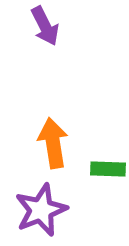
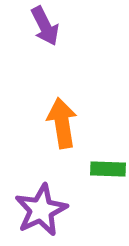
orange arrow: moved 9 px right, 20 px up
purple star: rotated 4 degrees counterclockwise
